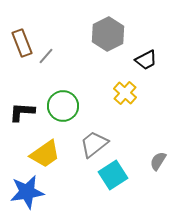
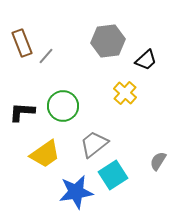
gray hexagon: moved 7 px down; rotated 20 degrees clockwise
black trapezoid: rotated 15 degrees counterclockwise
blue star: moved 49 px right
